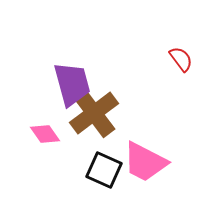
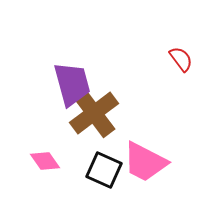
pink diamond: moved 27 px down
